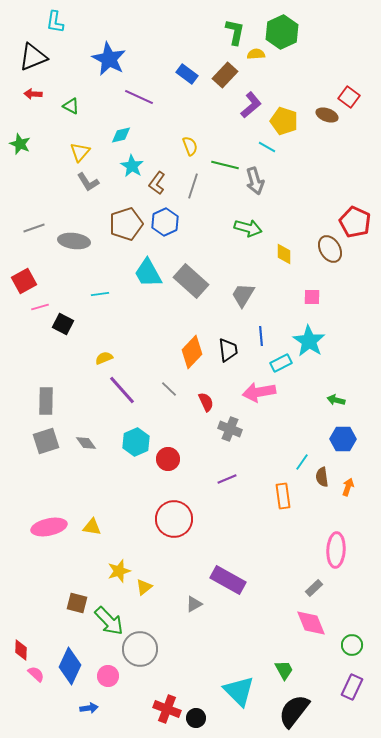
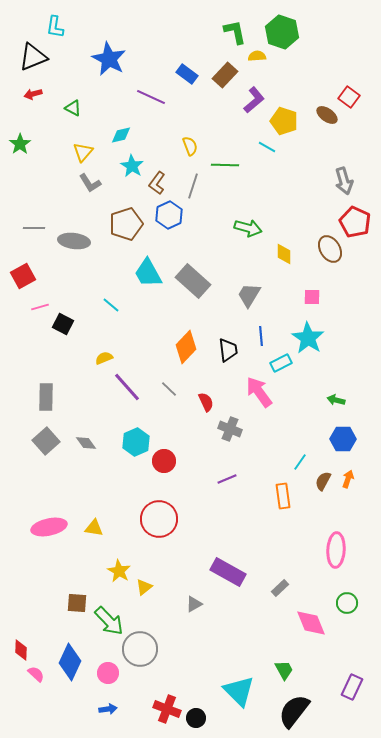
cyan L-shape at (55, 22): moved 5 px down
green L-shape at (235, 32): rotated 24 degrees counterclockwise
green hexagon at (282, 32): rotated 16 degrees counterclockwise
yellow semicircle at (256, 54): moved 1 px right, 2 px down
red arrow at (33, 94): rotated 18 degrees counterclockwise
purple line at (139, 97): moved 12 px right
purple L-shape at (251, 105): moved 3 px right, 5 px up
green triangle at (71, 106): moved 2 px right, 2 px down
brown ellipse at (327, 115): rotated 15 degrees clockwise
green star at (20, 144): rotated 15 degrees clockwise
yellow triangle at (80, 152): moved 3 px right
green line at (225, 165): rotated 12 degrees counterclockwise
gray arrow at (255, 181): moved 89 px right
gray L-shape at (88, 182): moved 2 px right, 1 px down
blue hexagon at (165, 222): moved 4 px right, 7 px up
gray line at (34, 228): rotated 20 degrees clockwise
red square at (24, 281): moved 1 px left, 5 px up
gray rectangle at (191, 281): moved 2 px right
cyan line at (100, 294): moved 11 px right, 11 px down; rotated 48 degrees clockwise
gray trapezoid at (243, 295): moved 6 px right
cyan star at (309, 341): moved 1 px left, 3 px up
orange diamond at (192, 352): moved 6 px left, 5 px up
purple line at (122, 390): moved 5 px right, 3 px up
pink arrow at (259, 392): rotated 64 degrees clockwise
gray rectangle at (46, 401): moved 4 px up
gray square at (46, 441): rotated 24 degrees counterclockwise
red circle at (168, 459): moved 4 px left, 2 px down
cyan line at (302, 462): moved 2 px left
brown semicircle at (322, 477): moved 1 px right, 4 px down; rotated 36 degrees clockwise
orange arrow at (348, 487): moved 8 px up
red circle at (174, 519): moved 15 px left
yellow triangle at (92, 527): moved 2 px right, 1 px down
yellow star at (119, 571): rotated 25 degrees counterclockwise
purple rectangle at (228, 580): moved 8 px up
gray rectangle at (314, 588): moved 34 px left
brown square at (77, 603): rotated 10 degrees counterclockwise
green circle at (352, 645): moved 5 px left, 42 px up
blue diamond at (70, 666): moved 4 px up
pink circle at (108, 676): moved 3 px up
blue arrow at (89, 708): moved 19 px right, 1 px down
